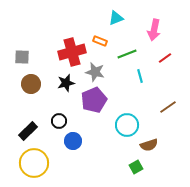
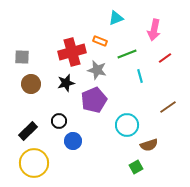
gray star: moved 2 px right, 2 px up
